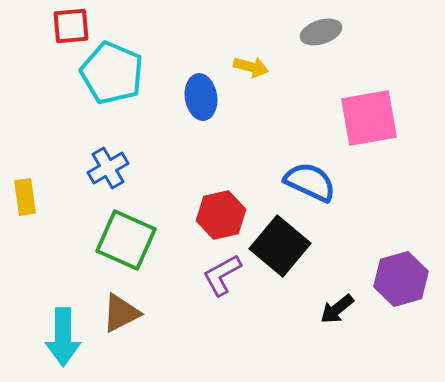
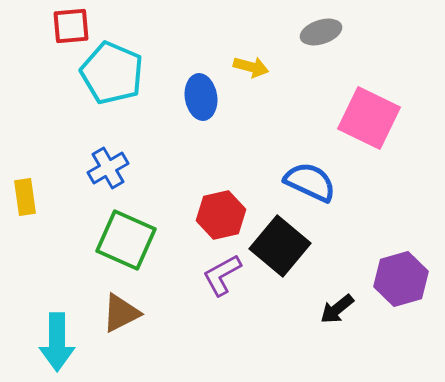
pink square: rotated 36 degrees clockwise
cyan arrow: moved 6 px left, 5 px down
